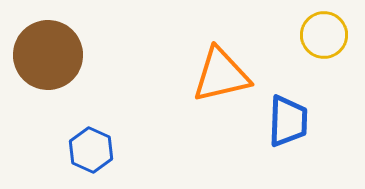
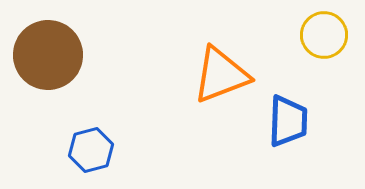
orange triangle: rotated 8 degrees counterclockwise
blue hexagon: rotated 21 degrees clockwise
